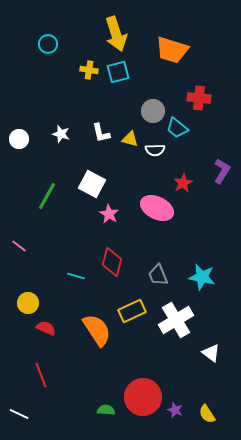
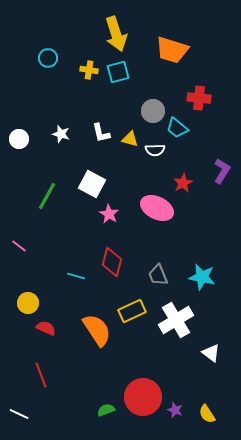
cyan circle: moved 14 px down
green semicircle: rotated 24 degrees counterclockwise
